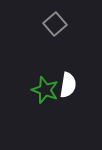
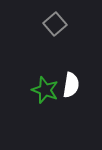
white semicircle: moved 3 px right
